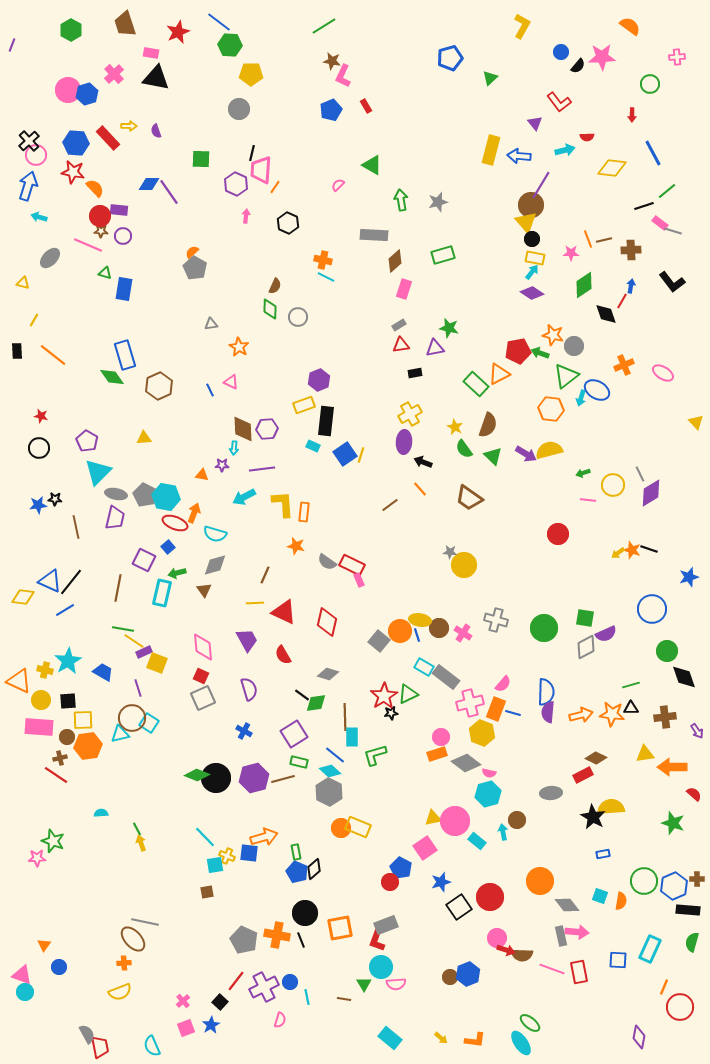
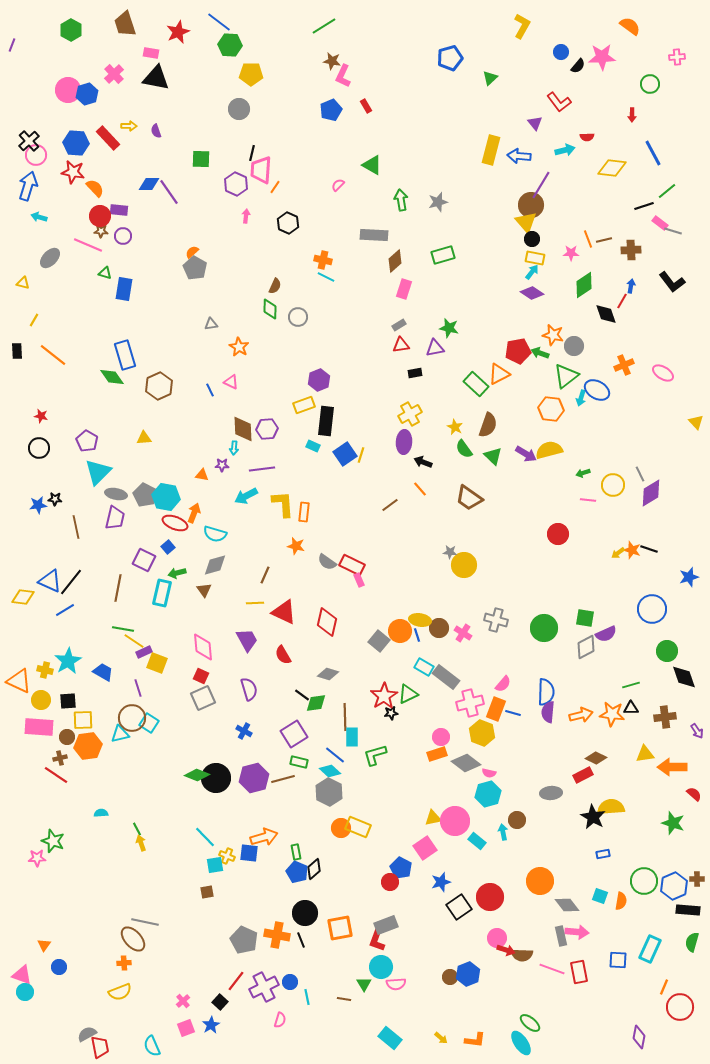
cyan arrow at (244, 497): moved 2 px right, 1 px up
gray semicircle at (87, 1034): rotated 90 degrees counterclockwise
